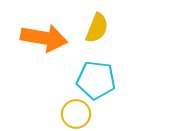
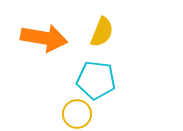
yellow semicircle: moved 5 px right, 4 px down
yellow circle: moved 1 px right
